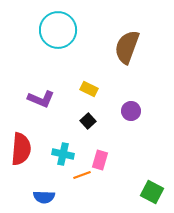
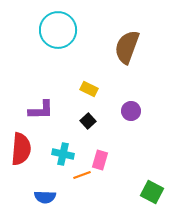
purple L-shape: moved 11 px down; rotated 24 degrees counterclockwise
blue semicircle: moved 1 px right
